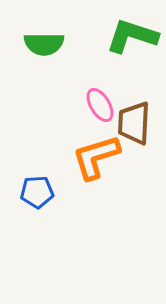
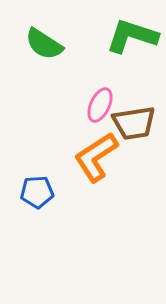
green semicircle: rotated 33 degrees clockwise
pink ellipse: rotated 56 degrees clockwise
brown trapezoid: rotated 102 degrees counterclockwise
orange L-shape: rotated 16 degrees counterclockwise
